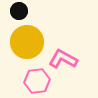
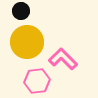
black circle: moved 2 px right
pink L-shape: rotated 16 degrees clockwise
